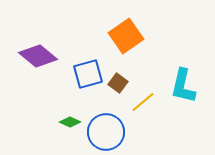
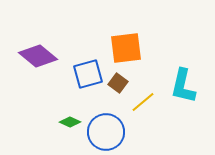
orange square: moved 12 px down; rotated 28 degrees clockwise
